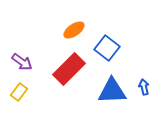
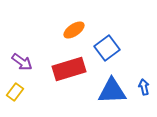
blue square: rotated 15 degrees clockwise
red rectangle: rotated 28 degrees clockwise
yellow rectangle: moved 4 px left
